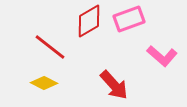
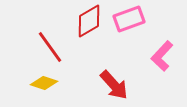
red line: rotated 16 degrees clockwise
pink L-shape: rotated 92 degrees clockwise
yellow diamond: rotated 8 degrees counterclockwise
